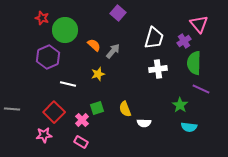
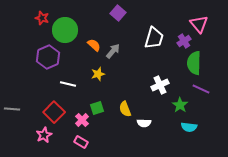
white cross: moved 2 px right, 16 px down; rotated 18 degrees counterclockwise
pink star: rotated 21 degrees counterclockwise
